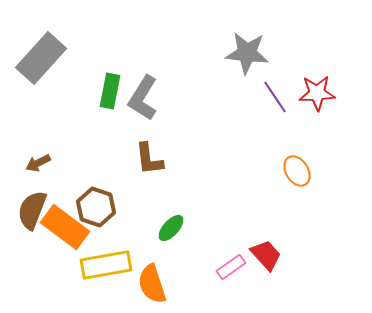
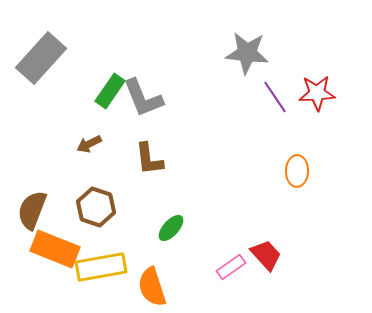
green rectangle: rotated 24 degrees clockwise
gray L-shape: rotated 54 degrees counterclockwise
brown arrow: moved 51 px right, 19 px up
orange ellipse: rotated 32 degrees clockwise
orange rectangle: moved 10 px left, 22 px down; rotated 15 degrees counterclockwise
yellow rectangle: moved 5 px left, 2 px down
orange semicircle: moved 3 px down
